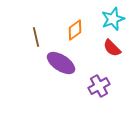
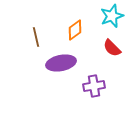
cyan star: moved 1 px left, 3 px up
purple ellipse: rotated 44 degrees counterclockwise
purple cross: moved 5 px left; rotated 20 degrees clockwise
